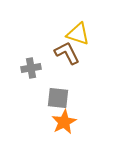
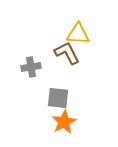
yellow triangle: rotated 15 degrees counterclockwise
gray cross: moved 1 px up
